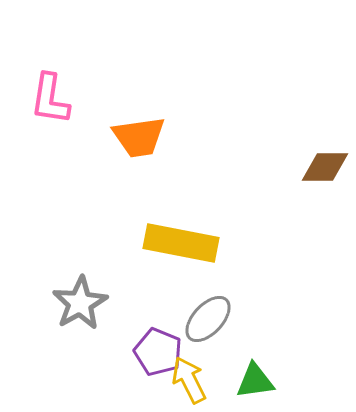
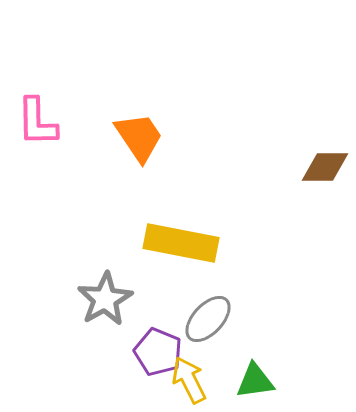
pink L-shape: moved 13 px left, 23 px down; rotated 10 degrees counterclockwise
orange trapezoid: rotated 116 degrees counterclockwise
gray star: moved 25 px right, 4 px up
